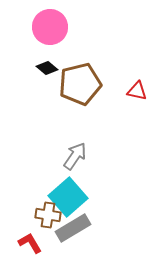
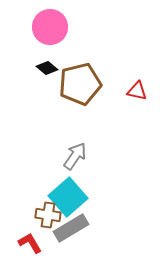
gray rectangle: moved 2 px left
